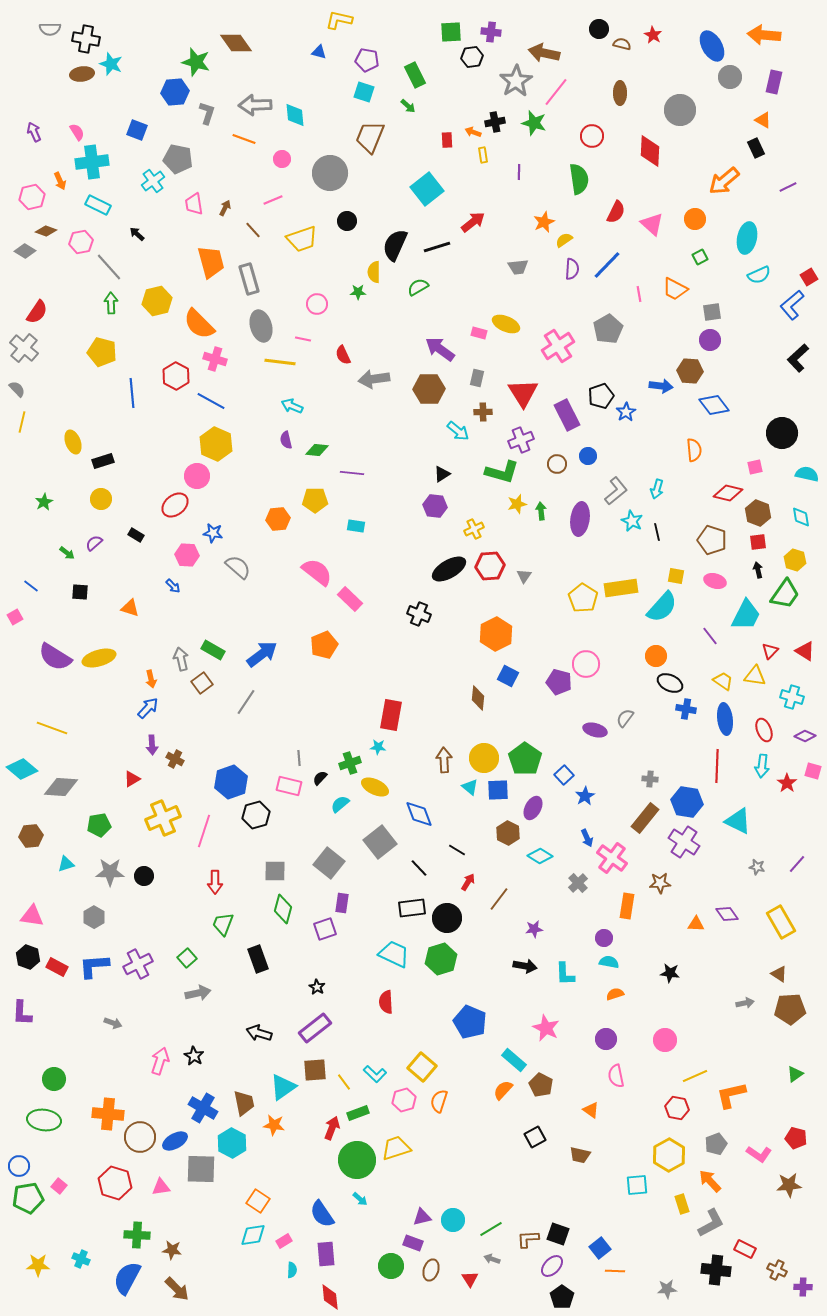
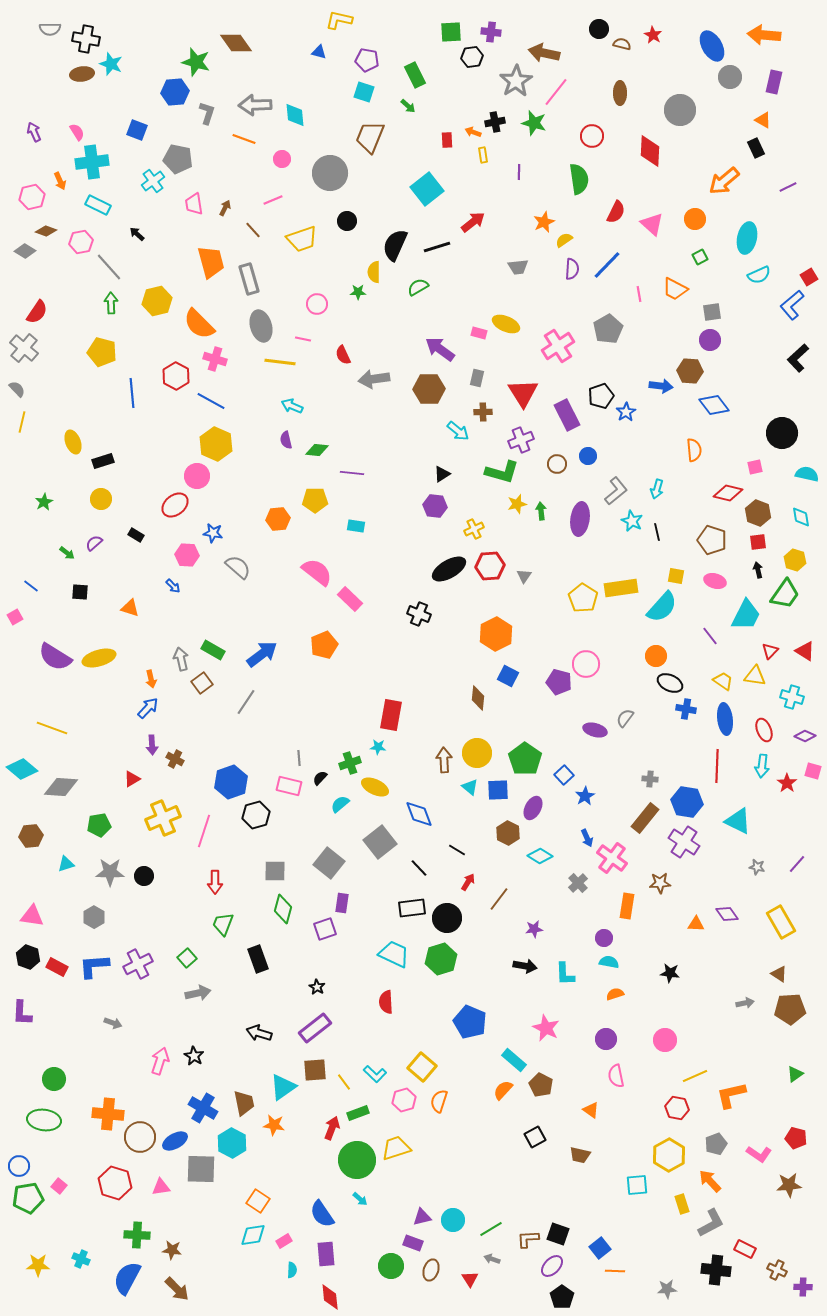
yellow circle at (484, 758): moved 7 px left, 5 px up
